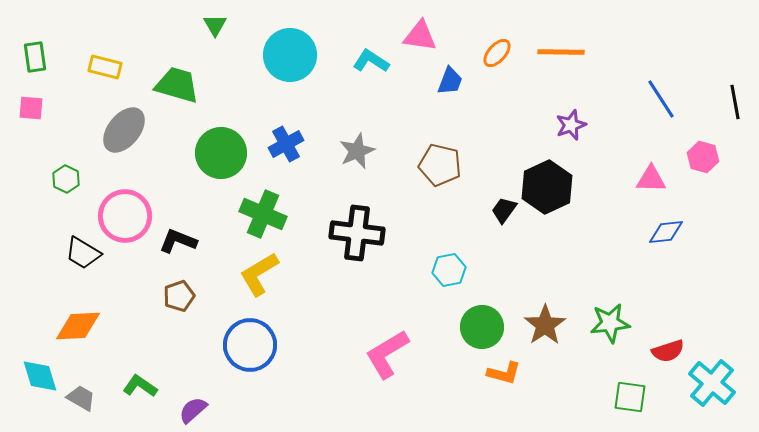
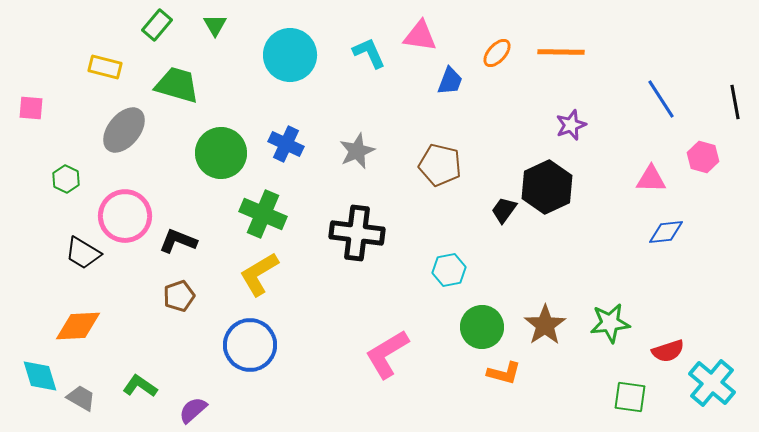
green rectangle at (35, 57): moved 122 px right, 32 px up; rotated 48 degrees clockwise
cyan L-shape at (371, 61): moved 2 px left, 8 px up; rotated 33 degrees clockwise
blue cross at (286, 144): rotated 36 degrees counterclockwise
